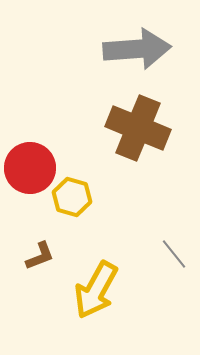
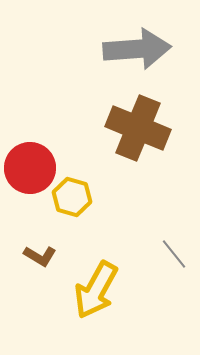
brown L-shape: rotated 52 degrees clockwise
